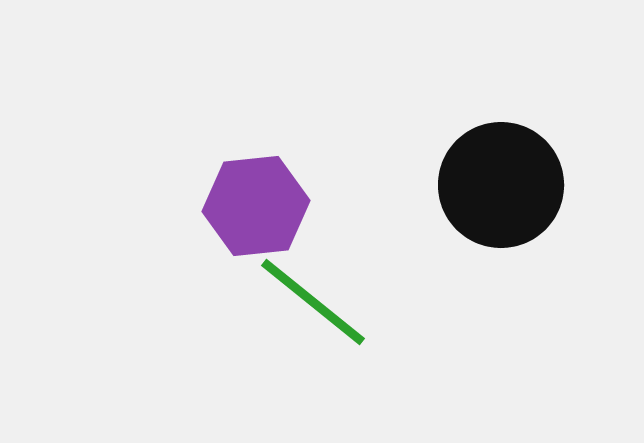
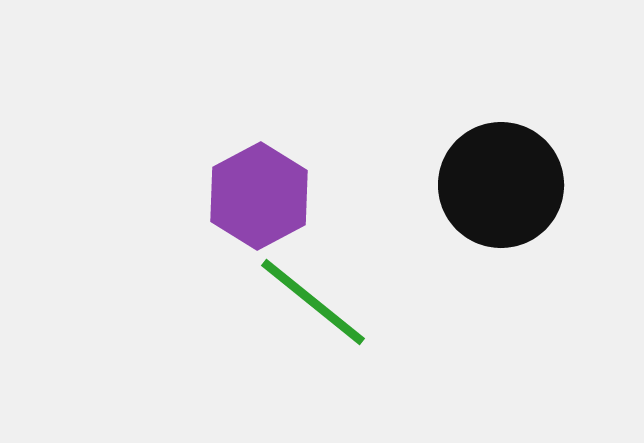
purple hexagon: moved 3 px right, 10 px up; rotated 22 degrees counterclockwise
